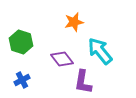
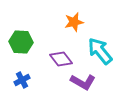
green hexagon: rotated 15 degrees counterclockwise
purple diamond: moved 1 px left
purple L-shape: rotated 70 degrees counterclockwise
